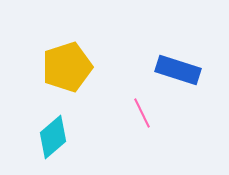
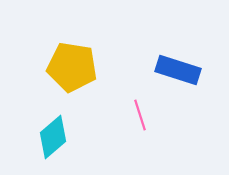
yellow pentagon: moved 5 px right; rotated 27 degrees clockwise
pink line: moved 2 px left, 2 px down; rotated 8 degrees clockwise
